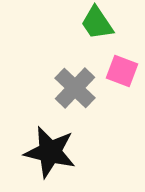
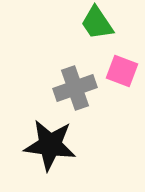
gray cross: rotated 27 degrees clockwise
black star: moved 7 px up; rotated 6 degrees counterclockwise
